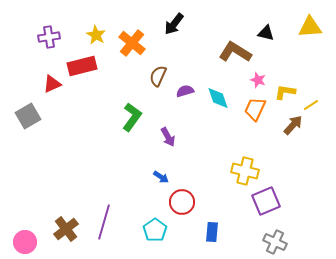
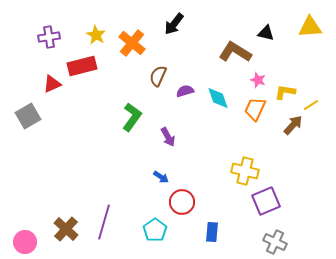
brown cross: rotated 10 degrees counterclockwise
